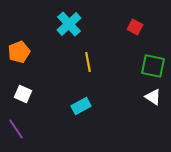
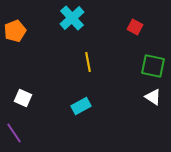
cyan cross: moved 3 px right, 6 px up
orange pentagon: moved 4 px left, 21 px up
white square: moved 4 px down
purple line: moved 2 px left, 4 px down
